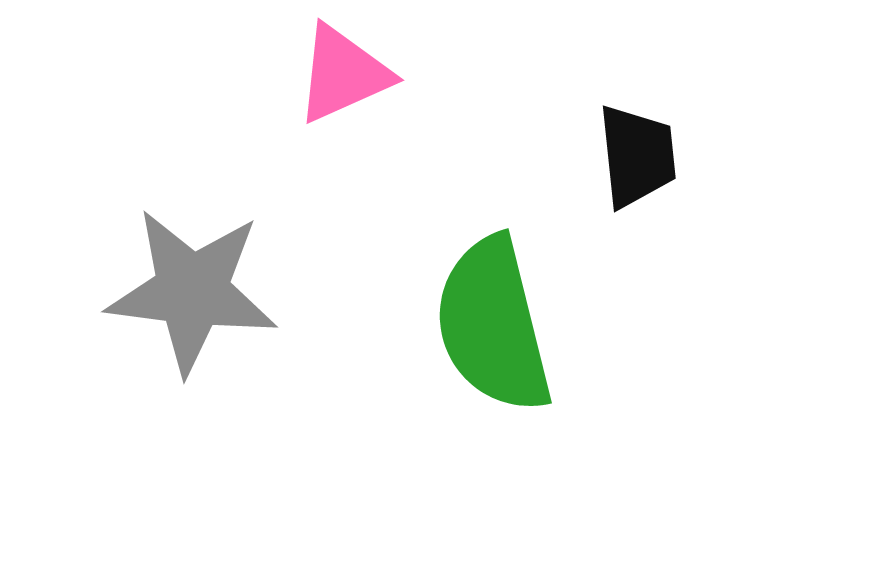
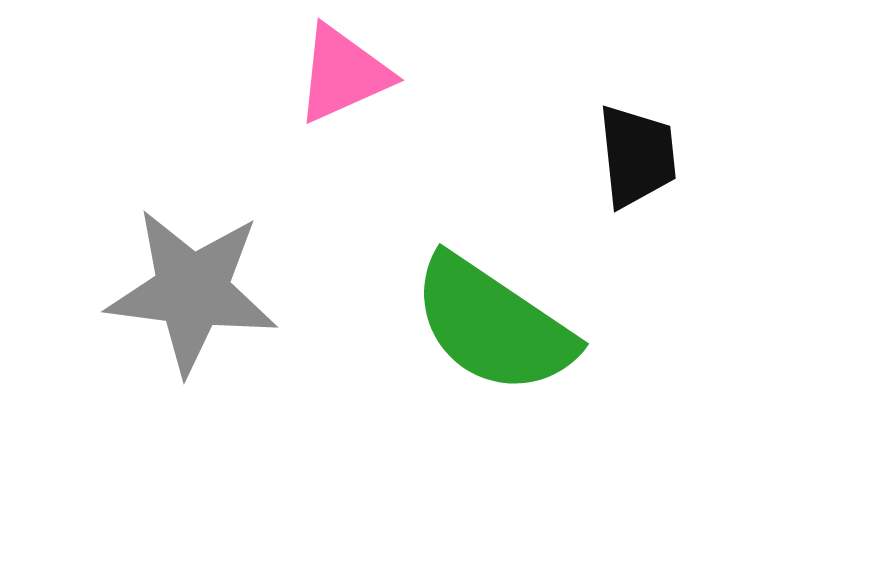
green semicircle: rotated 42 degrees counterclockwise
